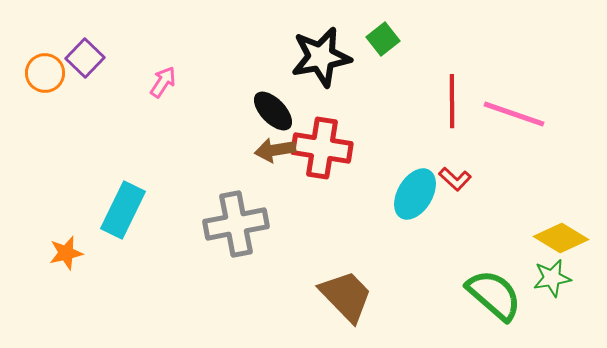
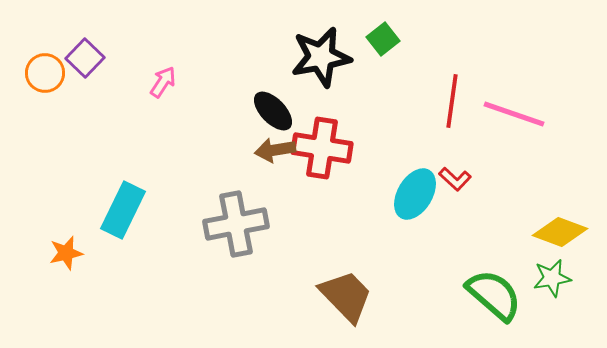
red line: rotated 8 degrees clockwise
yellow diamond: moved 1 px left, 6 px up; rotated 10 degrees counterclockwise
